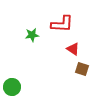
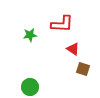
green star: moved 2 px left
brown square: moved 1 px right
green circle: moved 18 px right
